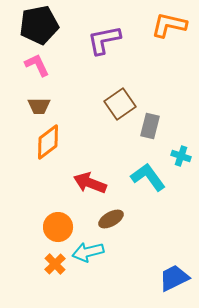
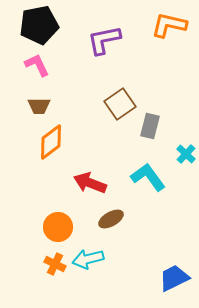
orange diamond: moved 3 px right
cyan cross: moved 5 px right, 2 px up; rotated 24 degrees clockwise
cyan arrow: moved 7 px down
orange cross: rotated 20 degrees counterclockwise
